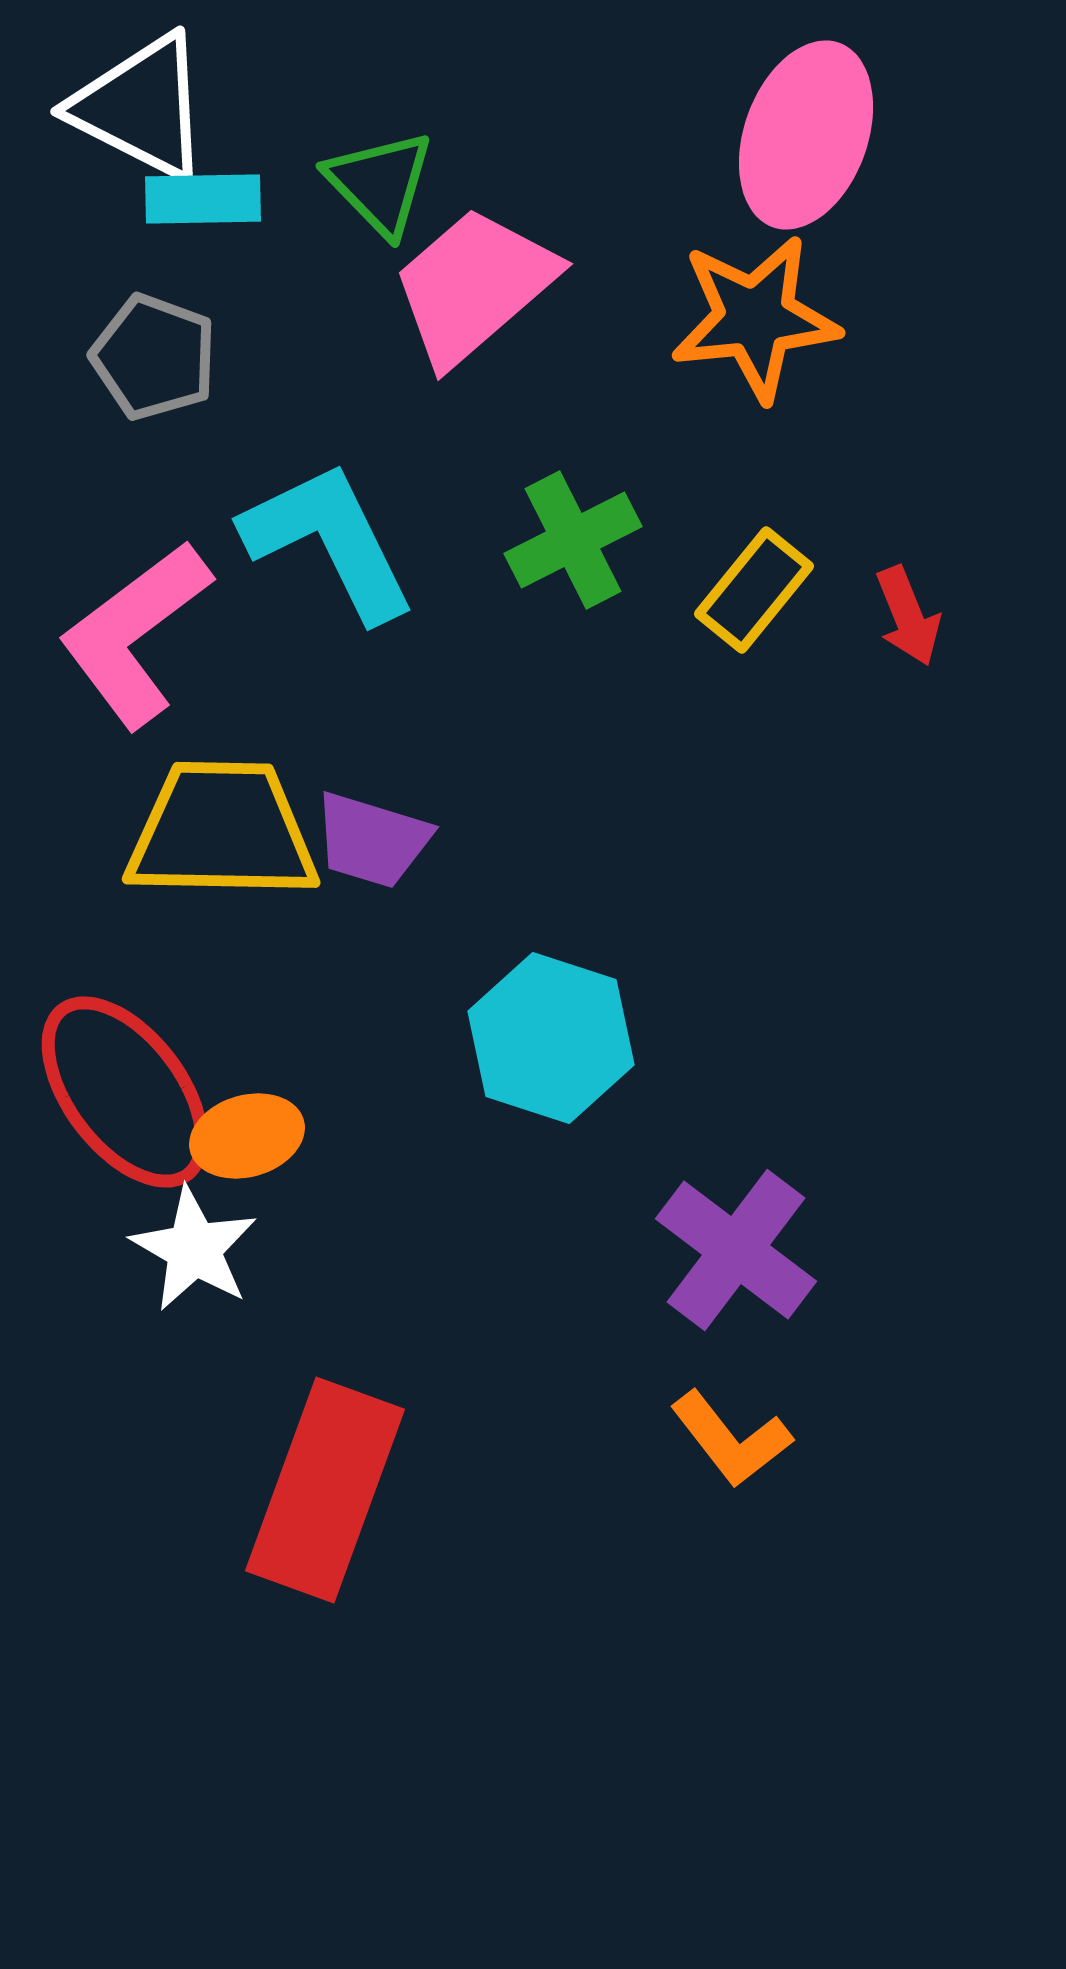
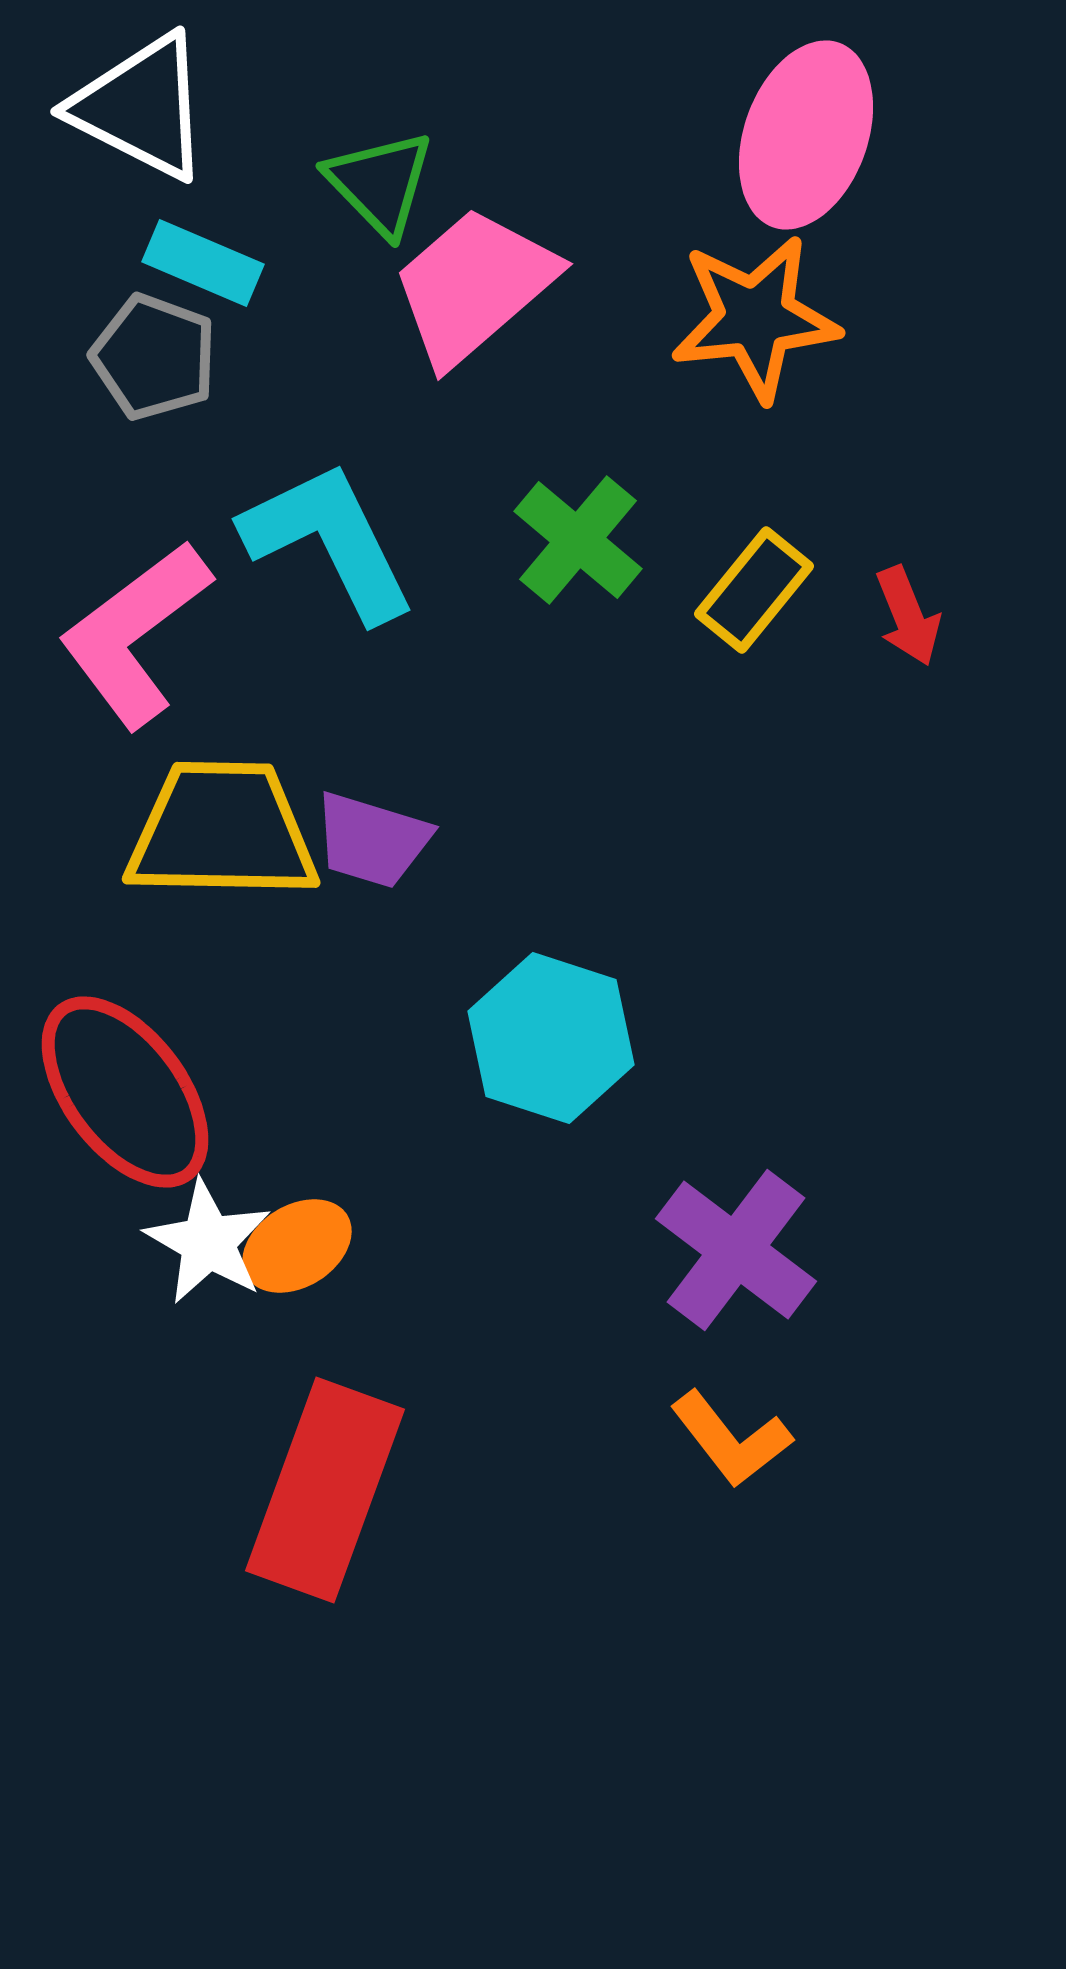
cyan rectangle: moved 64 px down; rotated 24 degrees clockwise
green cross: moved 5 px right; rotated 23 degrees counterclockwise
orange ellipse: moved 50 px right, 110 px down; rotated 16 degrees counterclockwise
white star: moved 14 px right, 7 px up
